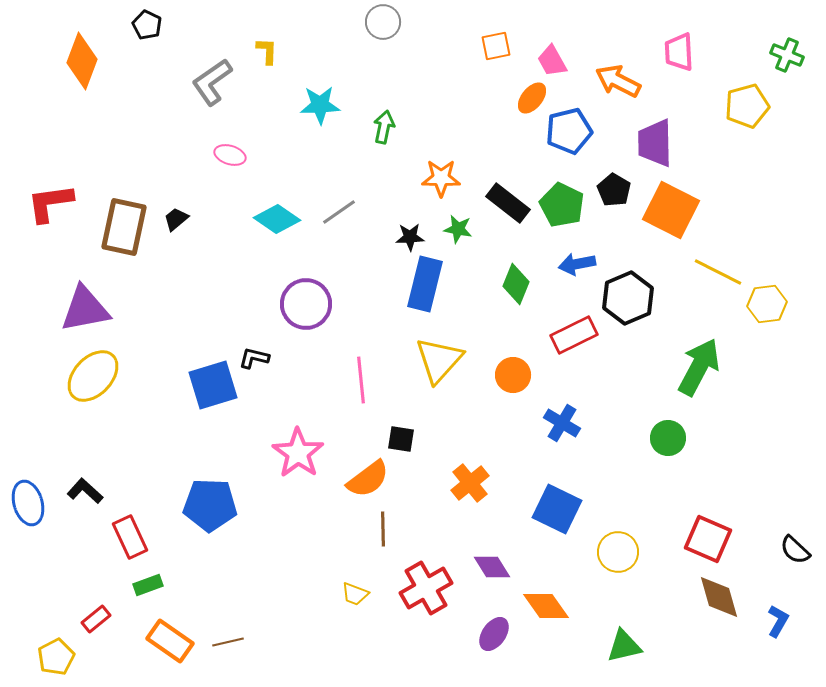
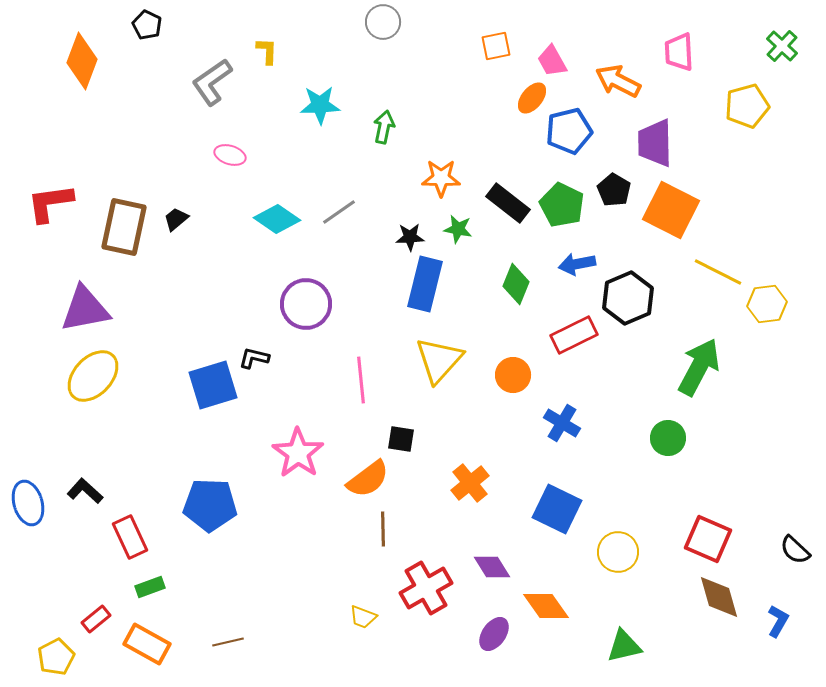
green cross at (787, 55): moved 5 px left, 9 px up; rotated 20 degrees clockwise
green rectangle at (148, 585): moved 2 px right, 2 px down
yellow trapezoid at (355, 594): moved 8 px right, 23 px down
orange rectangle at (170, 641): moved 23 px left, 3 px down; rotated 6 degrees counterclockwise
